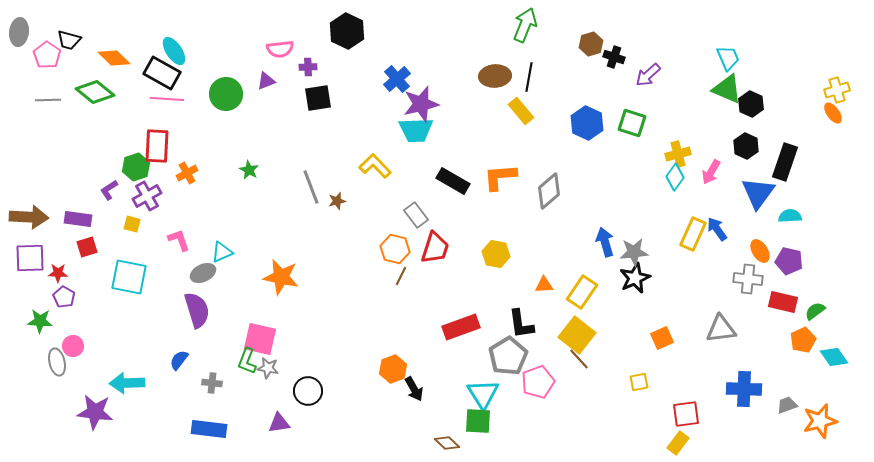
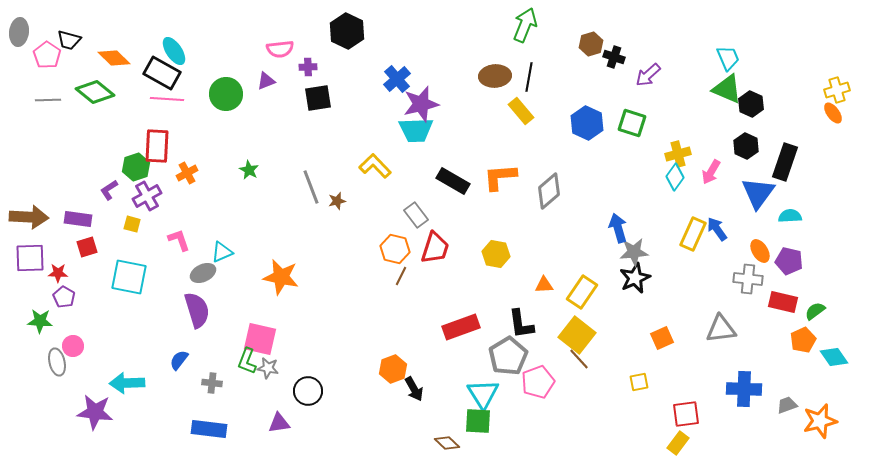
blue arrow at (605, 242): moved 13 px right, 14 px up
